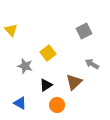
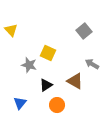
gray square: rotated 14 degrees counterclockwise
yellow square: rotated 28 degrees counterclockwise
gray star: moved 4 px right, 1 px up
brown triangle: moved 1 px right, 1 px up; rotated 48 degrees counterclockwise
blue triangle: rotated 40 degrees clockwise
